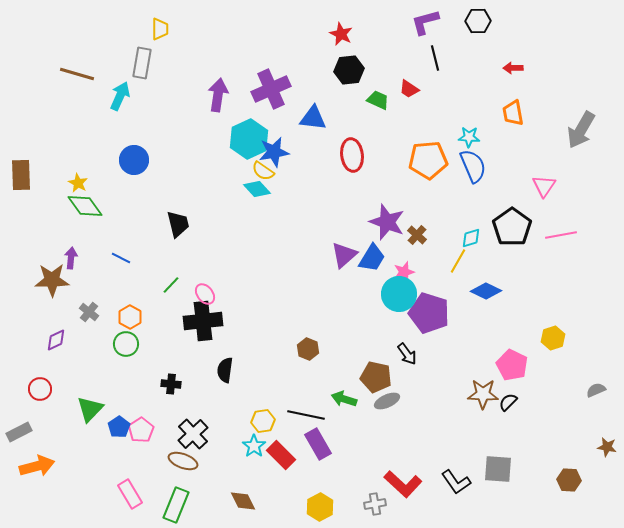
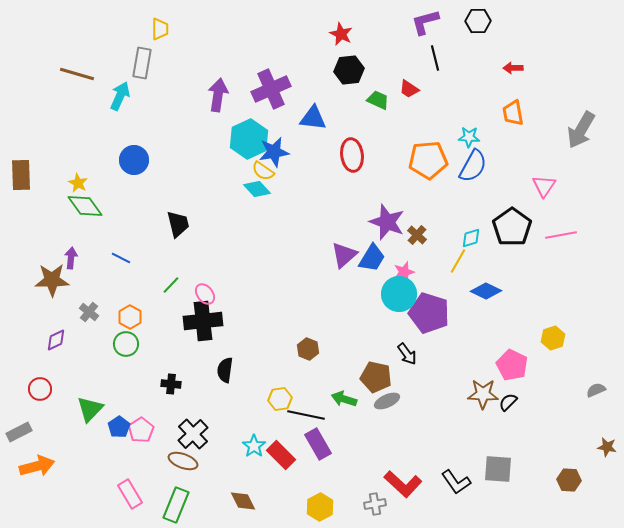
blue semicircle at (473, 166): rotated 52 degrees clockwise
yellow hexagon at (263, 421): moved 17 px right, 22 px up
